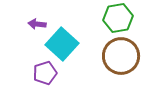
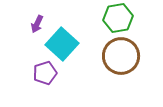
purple arrow: rotated 72 degrees counterclockwise
